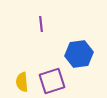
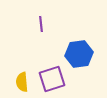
purple square: moved 2 px up
